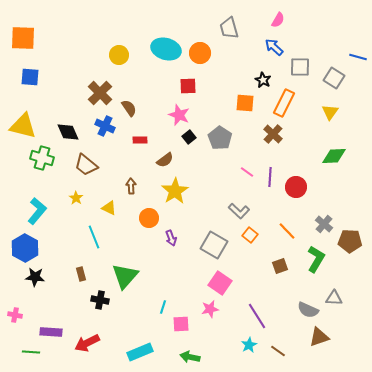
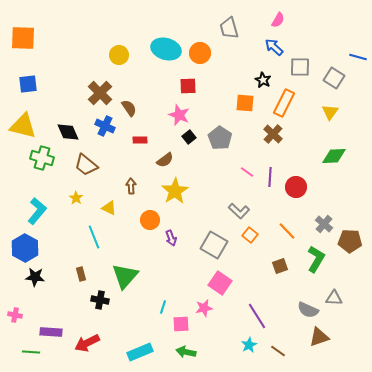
blue square at (30, 77): moved 2 px left, 7 px down; rotated 12 degrees counterclockwise
orange circle at (149, 218): moved 1 px right, 2 px down
pink star at (210, 309): moved 6 px left, 1 px up
green arrow at (190, 357): moved 4 px left, 5 px up
